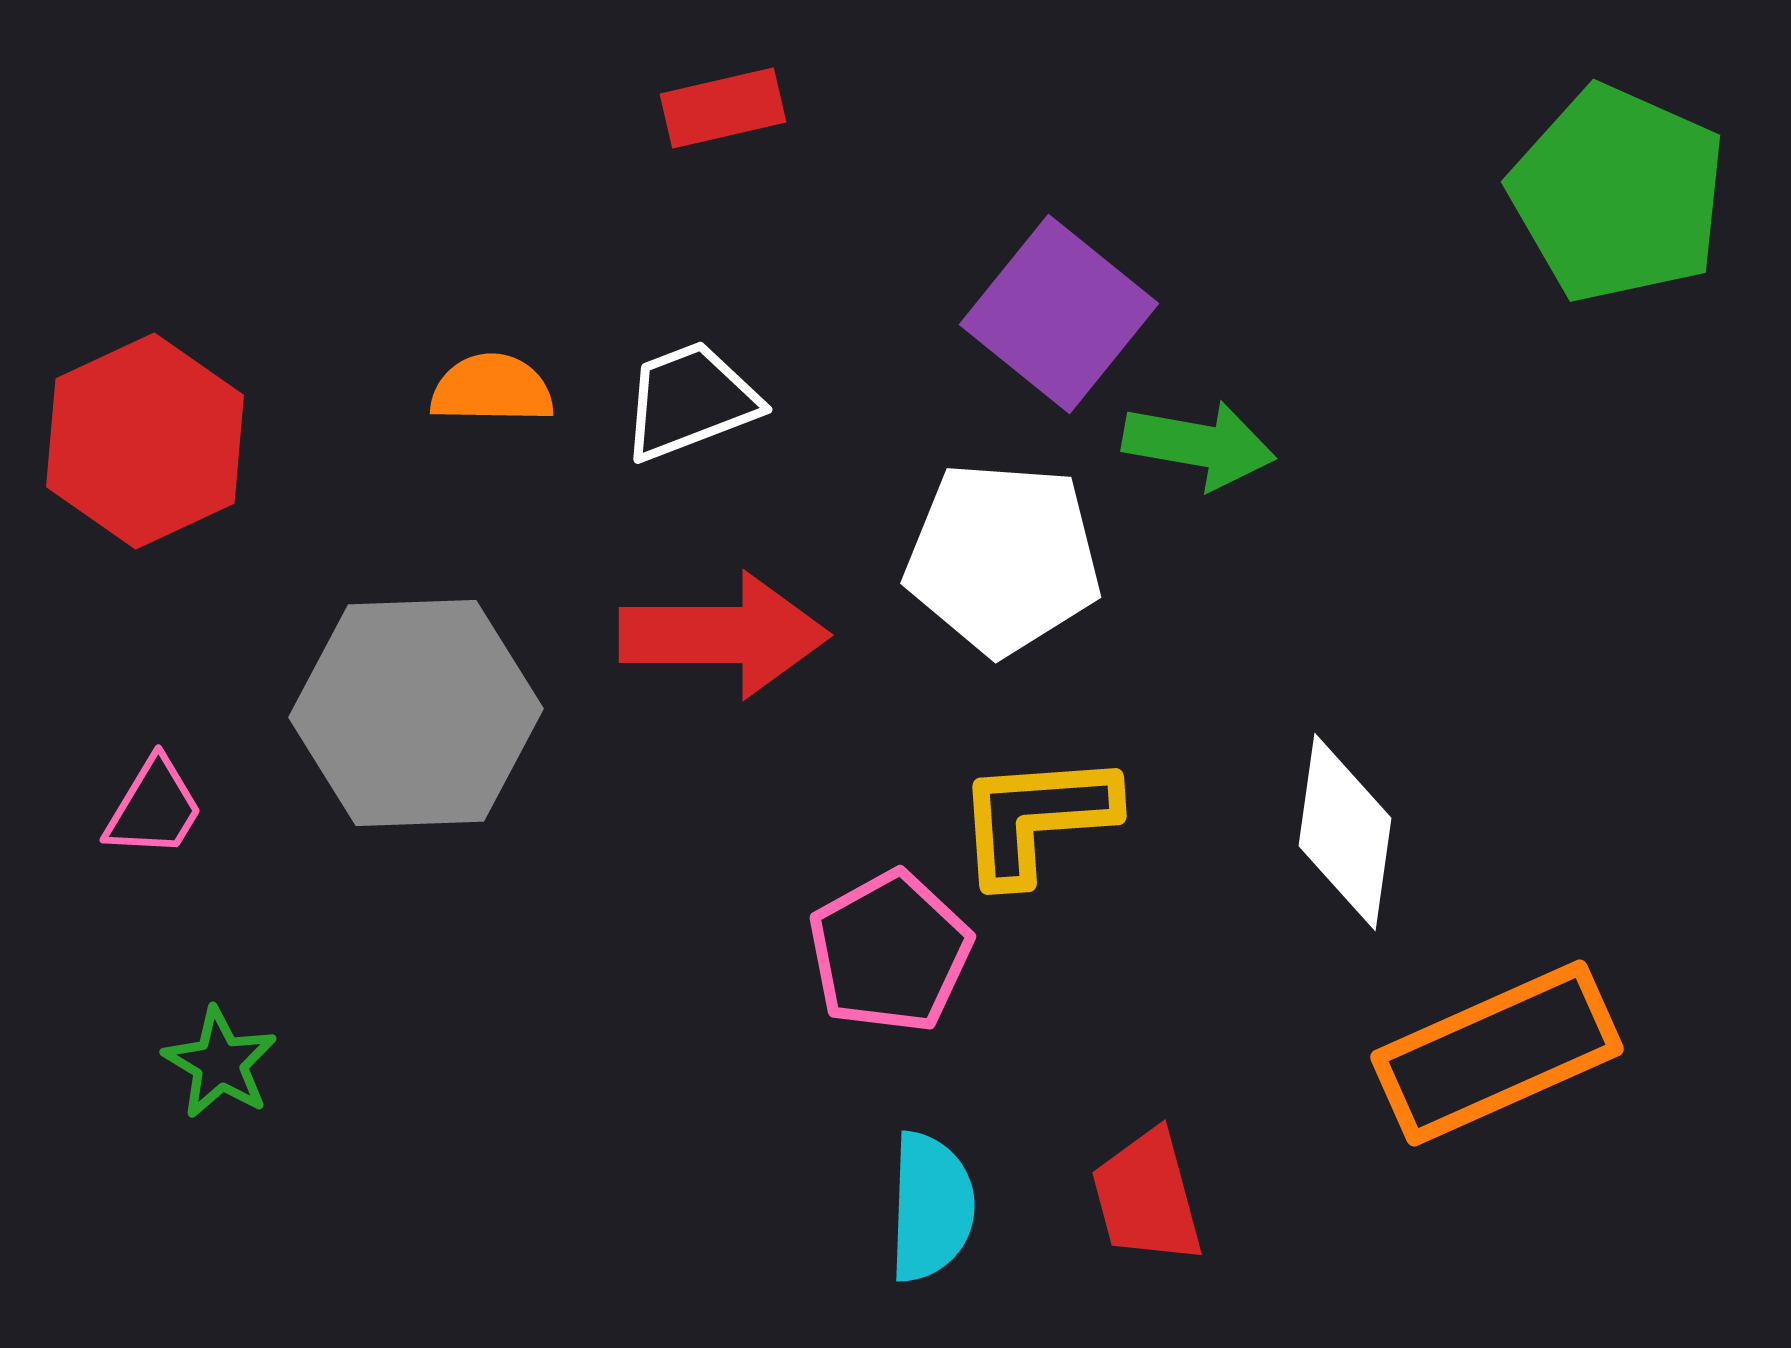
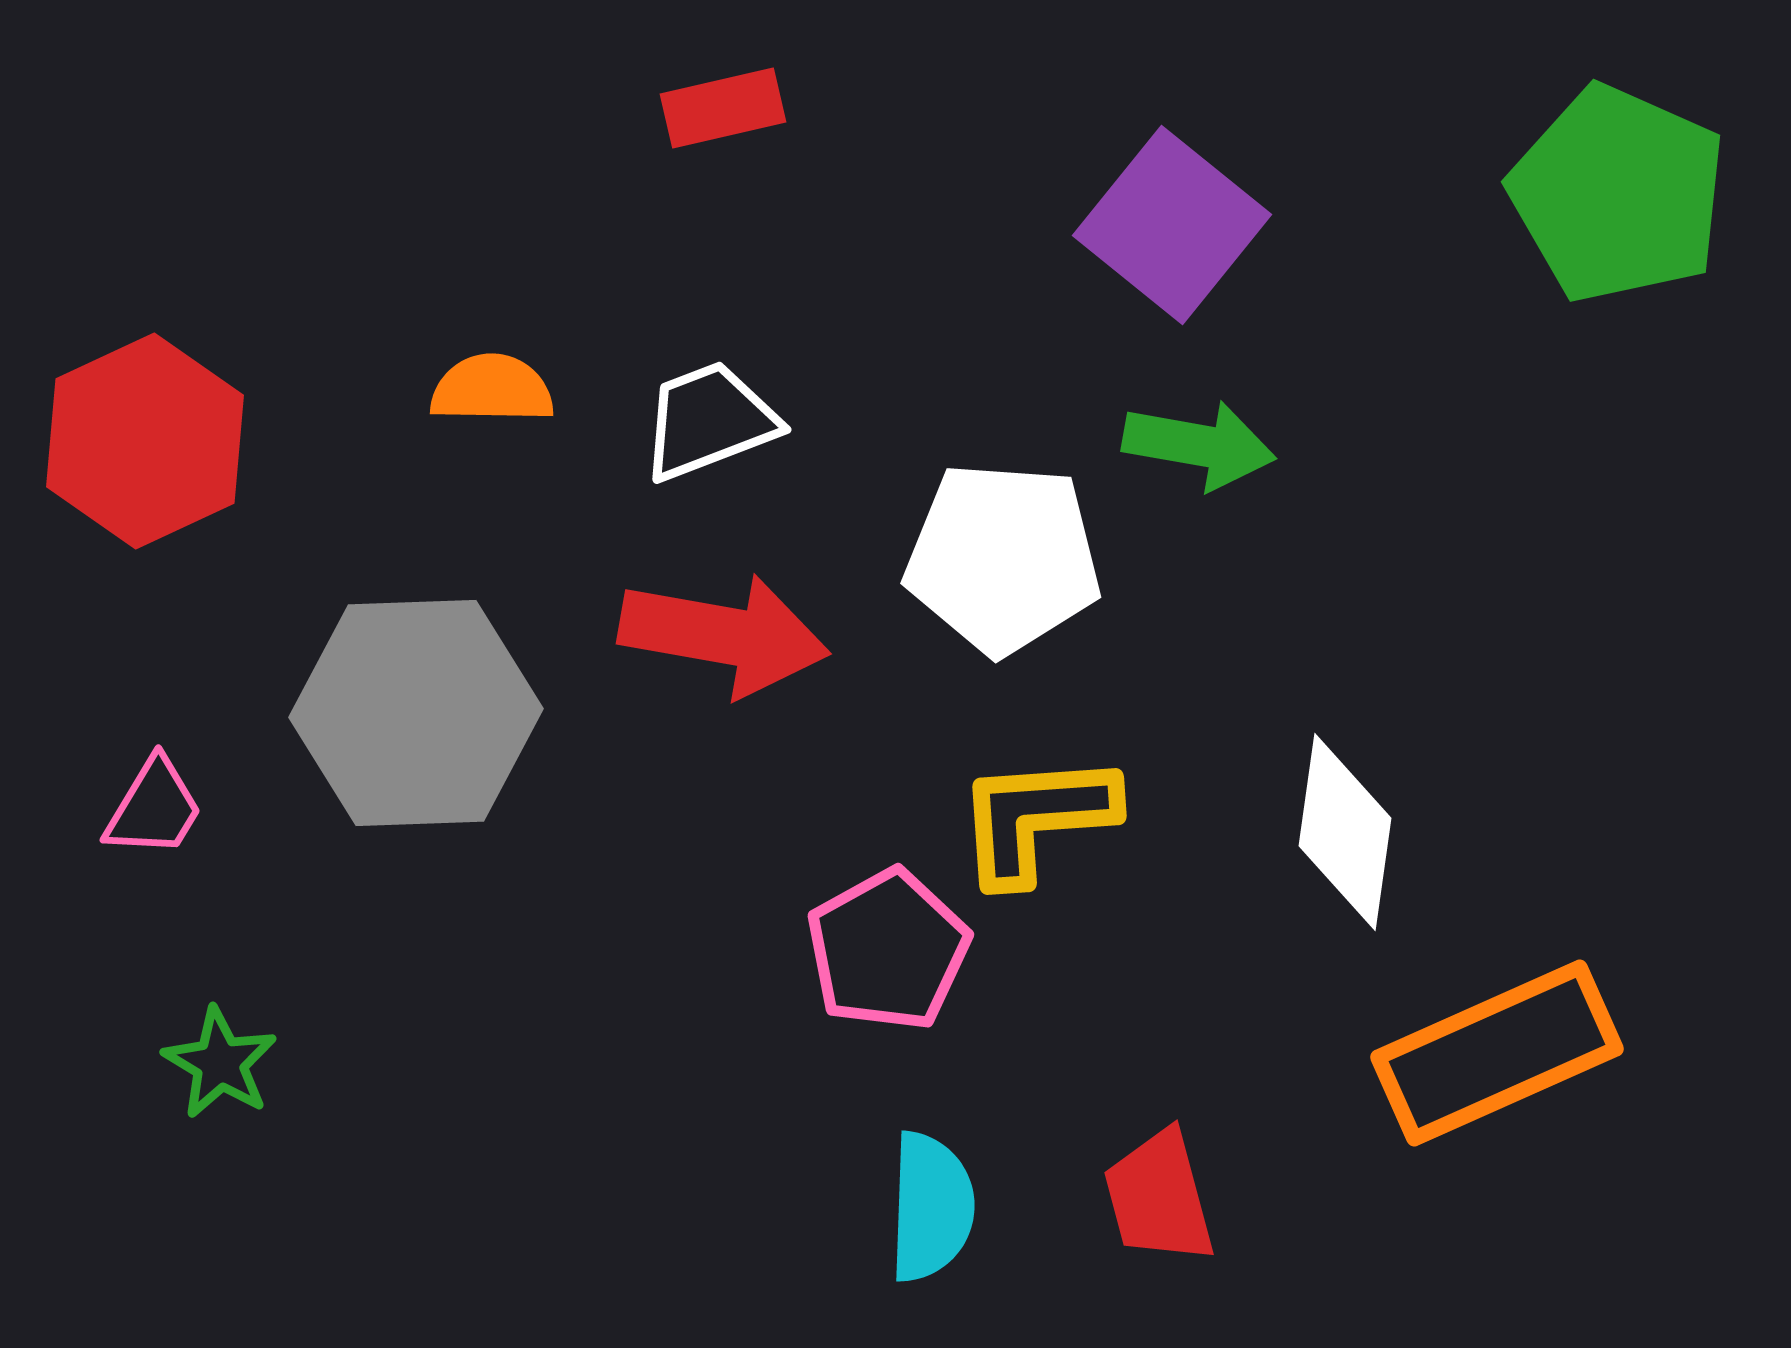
purple square: moved 113 px right, 89 px up
white trapezoid: moved 19 px right, 20 px down
red arrow: rotated 10 degrees clockwise
pink pentagon: moved 2 px left, 2 px up
red trapezoid: moved 12 px right
